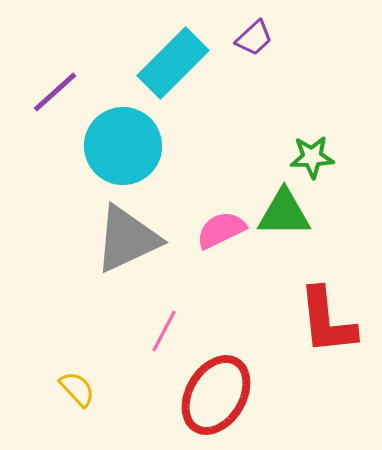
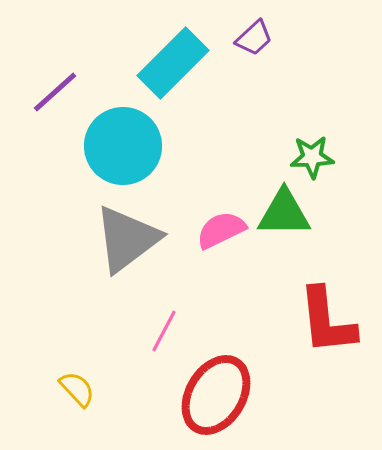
gray triangle: rotated 12 degrees counterclockwise
